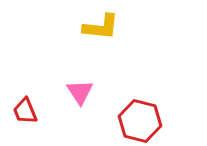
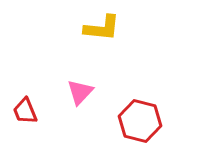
yellow L-shape: moved 1 px right, 1 px down
pink triangle: rotated 16 degrees clockwise
